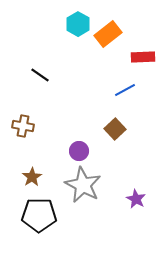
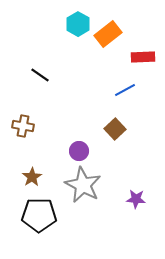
purple star: rotated 24 degrees counterclockwise
